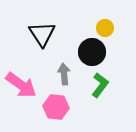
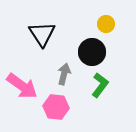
yellow circle: moved 1 px right, 4 px up
gray arrow: rotated 20 degrees clockwise
pink arrow: moved 1 px right, 1 px down
